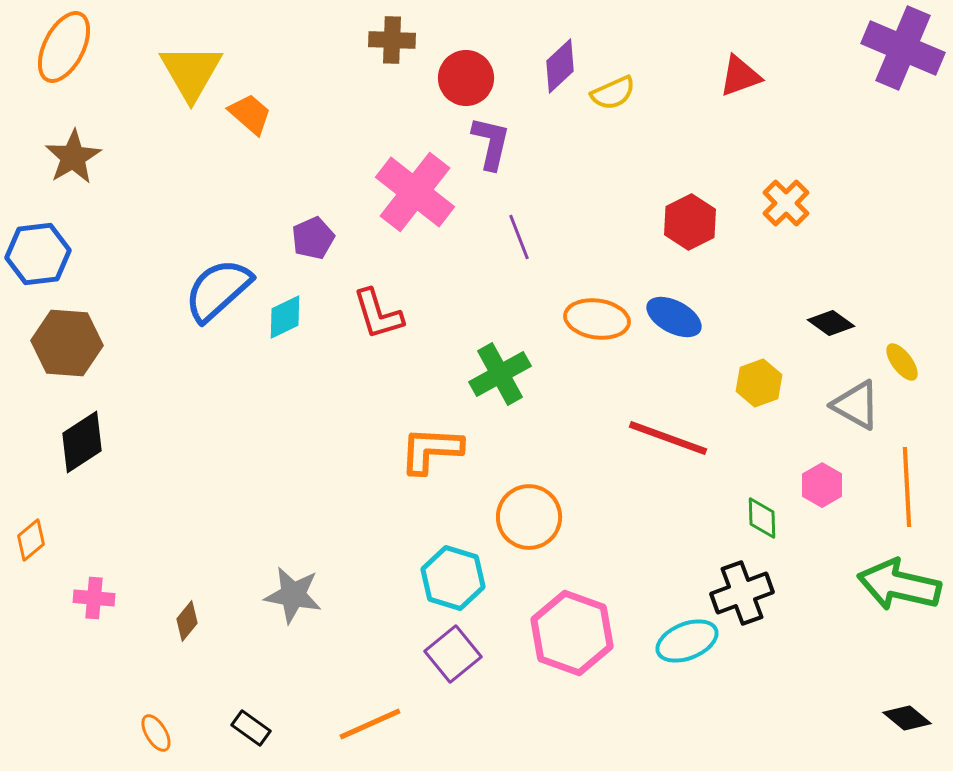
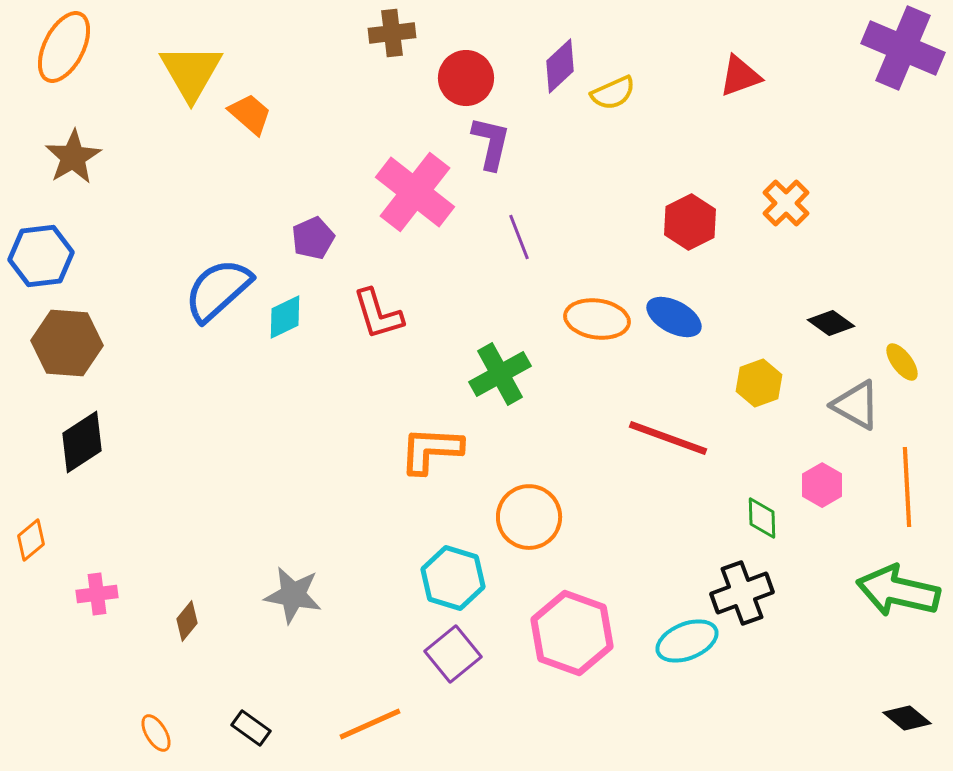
brown cross at (392, 40): moved 7 px up; rotated 9 degrees counterclockwise
blue hexagon at (38, 254): moved 3 px right, 2 px down
green arrow at (899, 585): moved 1 px left, 6 px down
pink cross at (94, 598): moved 3 px right, 4 px up; rotated 12 degrees counterclockwise
